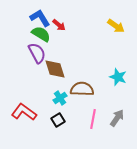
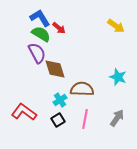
red arrow: moved 3 px down
cyan cross: moved 2 px down
pink line: moved 8 px left
